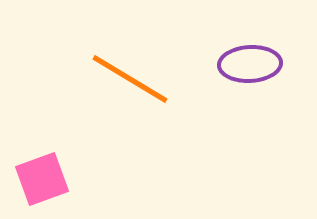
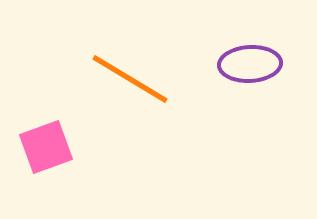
pink square: moved 4 px right, 32 px up
